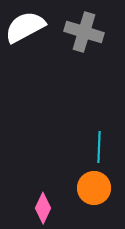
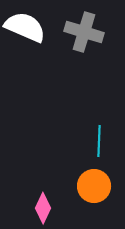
white semicircle: rotated 51 degrees clockwise
cyan line: moved 6 px up
orange circle: moved 2 px up
